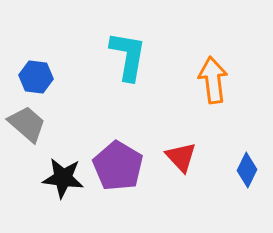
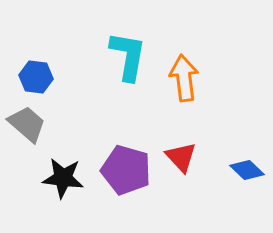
orange arrow: moved 29 px left, 2 px up
purple pentagon: moved 8 px right, 4 px down; rotated 15 degrees counterclockwise
blue diamond: rotated 72 degrees counterclockwise
